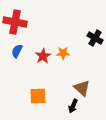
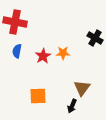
blue semicircle: rotated 16 degrees counterclockwise
brown triangle: rotated 24 degrees clockwise
black arrow: moved 1 px left
